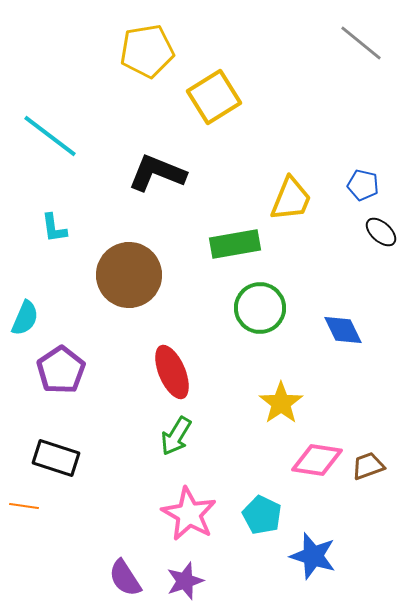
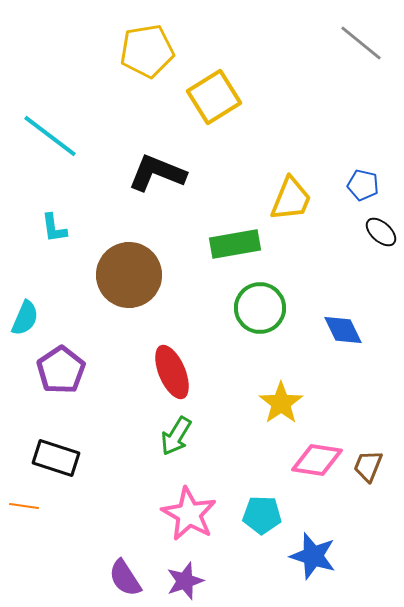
brown trapezoid: rotated 48 degrees counterclockwise
cyan pentagon: rotated 24 degrees counterclockwise
